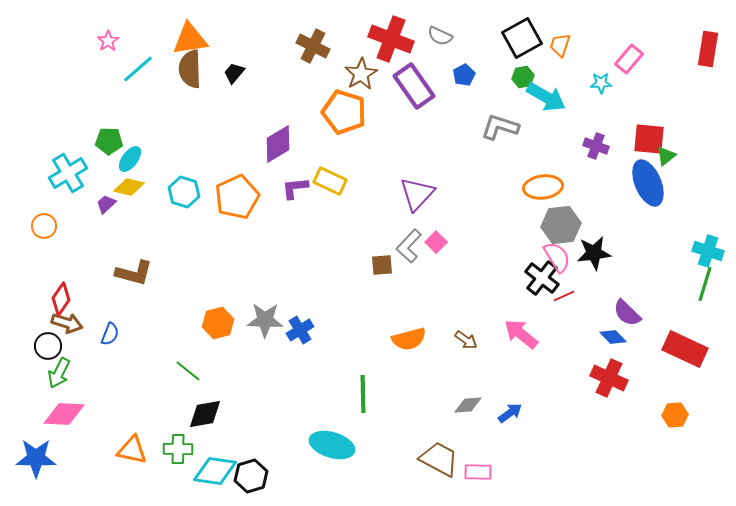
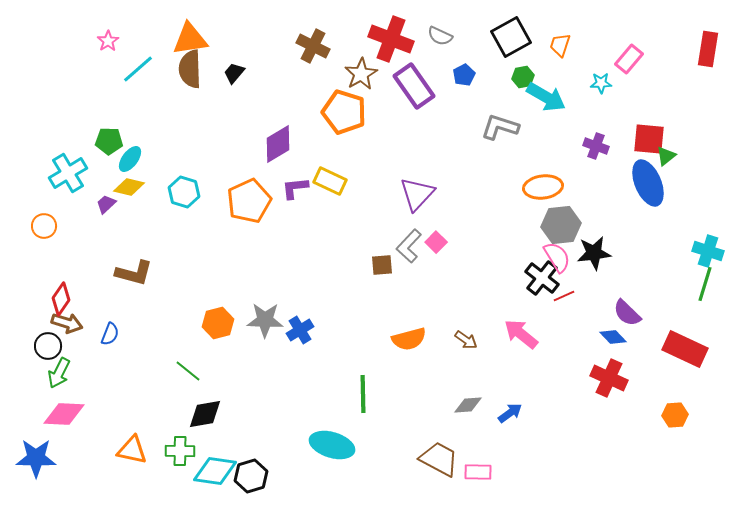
black square at (522, 38): moved 11 px left, 1 px up
orange pentagon at (237, 197): moved 12 px right, 4 px down
green cross at (178, 449): moved 2 px right, 2 px down
